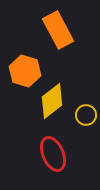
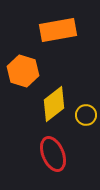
orange rectangle: rotated 72 degrees counterclockwise
orange hexagon: moved 2 px left
yellow diamond: moved 2 px right, 3 px down
